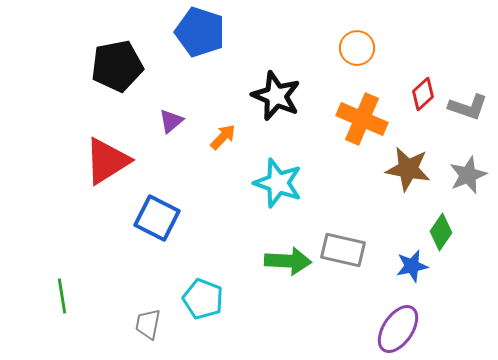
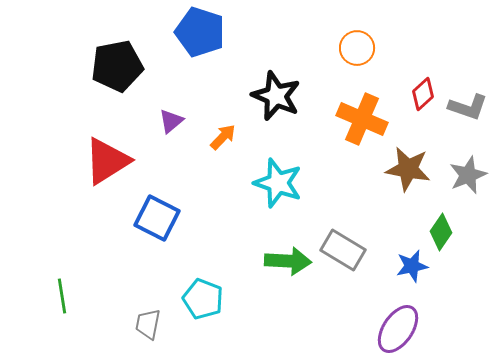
gray rectangle: rotated 18 degrees clockwise
